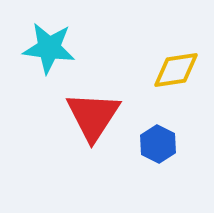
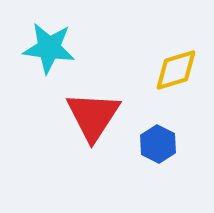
yellow diamond: rotated 9 degrees counterclockwise
